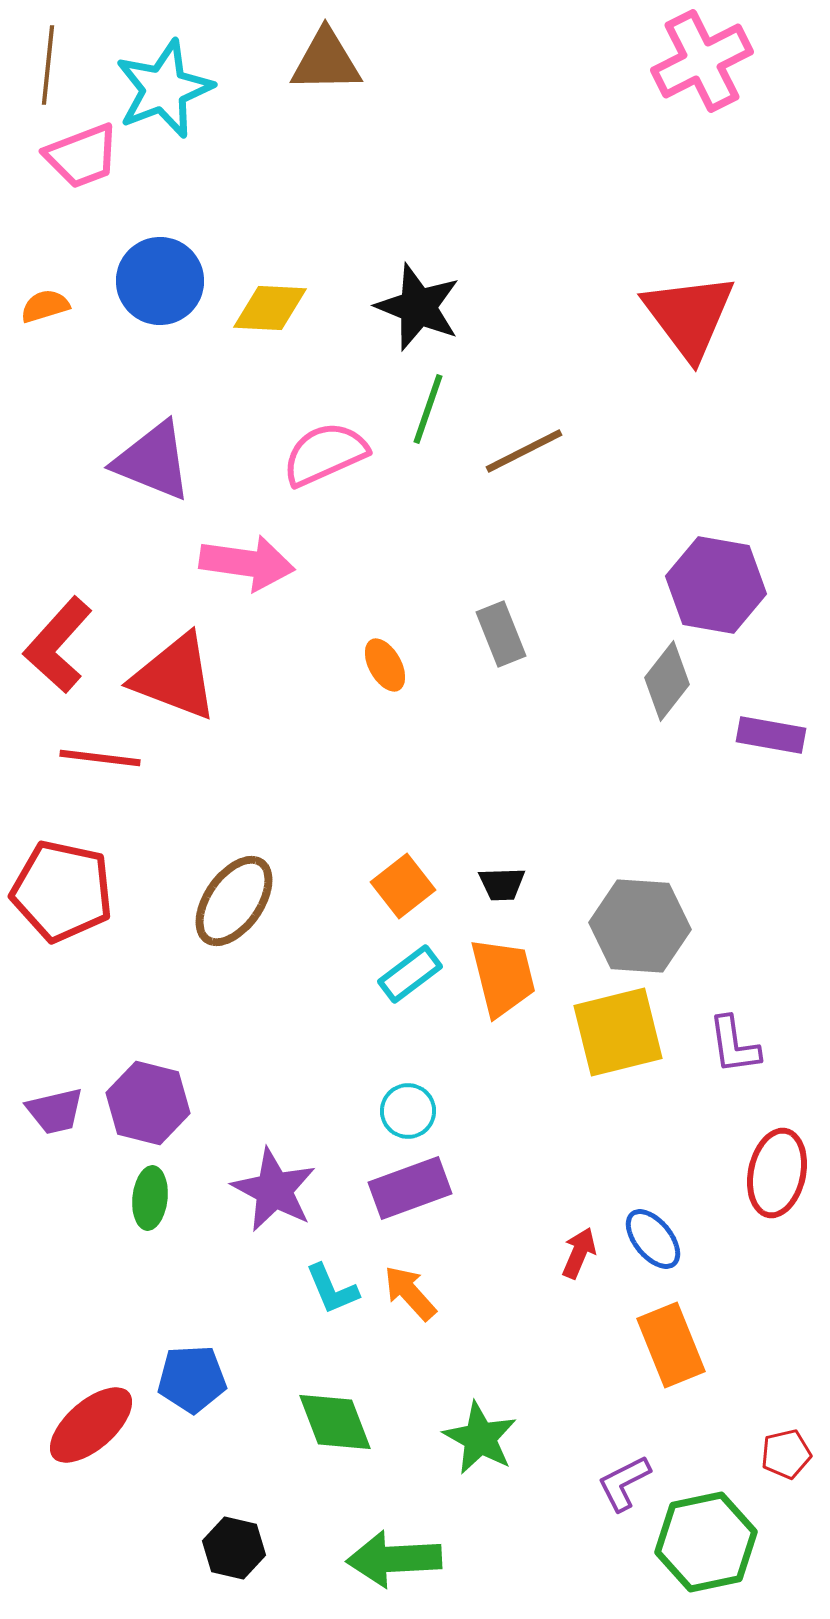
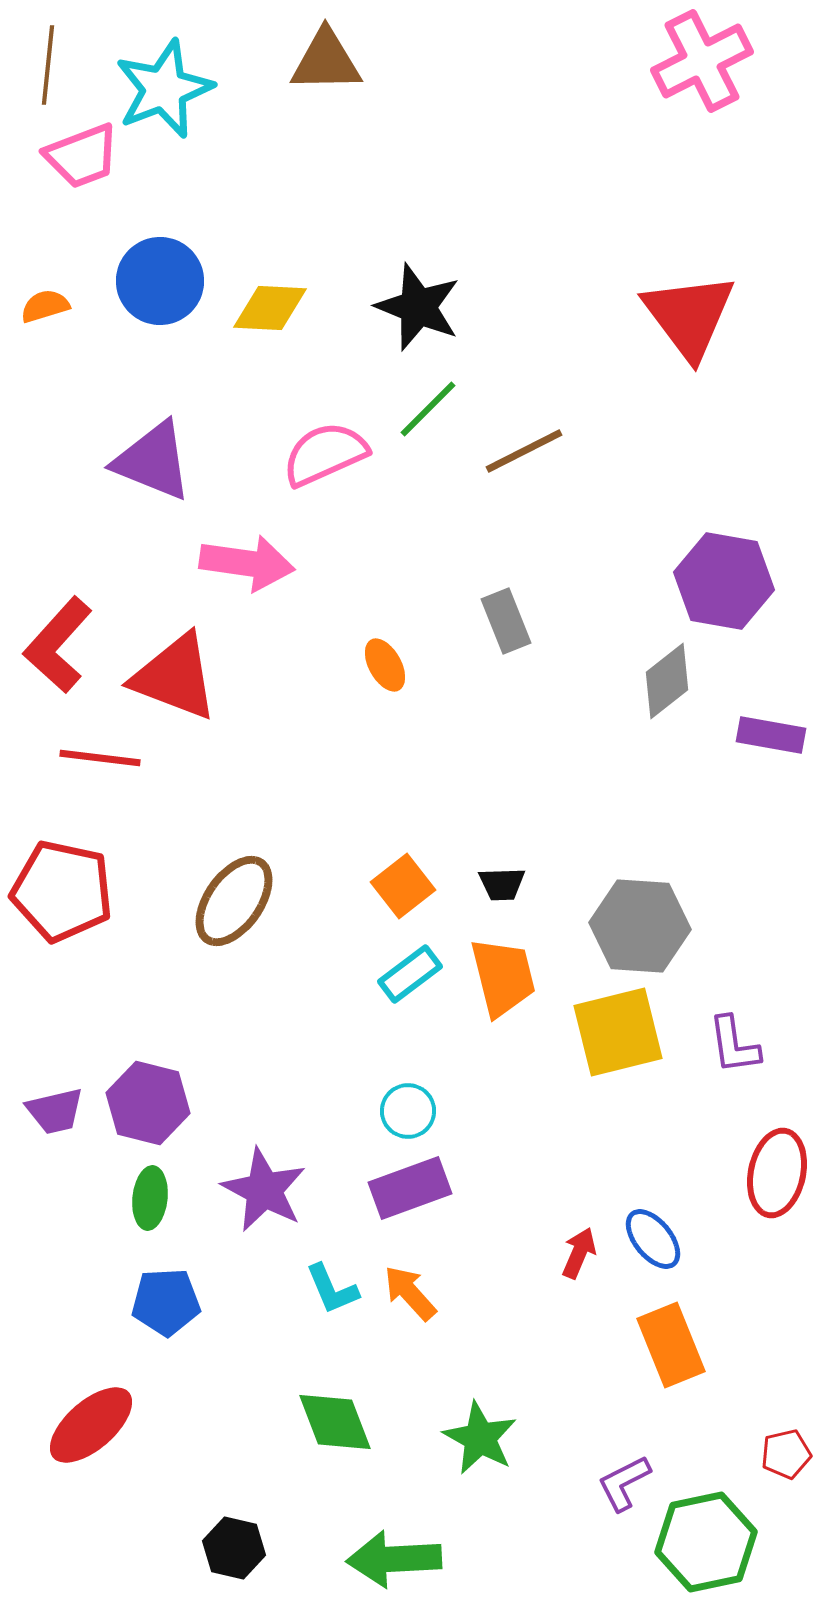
green line at (428, 409): rotated 26 degrees clockwise
purple hexagon at (716, 585): moved 8 px right, 4 px up
gray rectangle at (501, 634): moved 5 px right, 13 px up
gray diamond at (667, 681): rotated 14 degrees clockwise
purple star at (274, 1190): moved 10 px left
blue pentagon at (192, 1379): moved 26 px left, 77 px up
